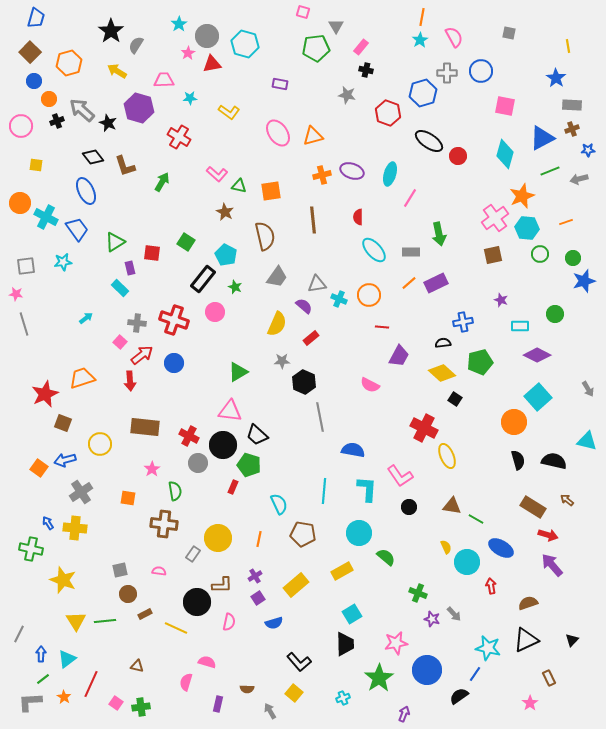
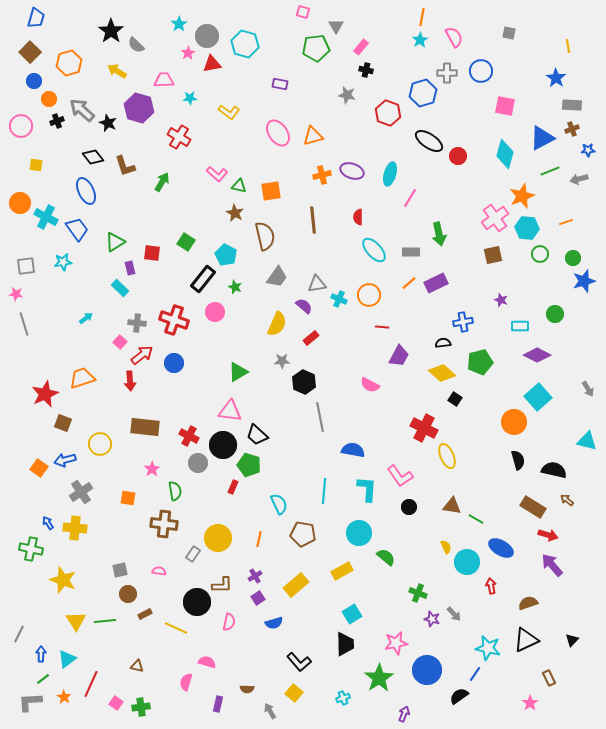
gray semicircle at (136, 45): rotated 78 degrees counterclockwise
brown star at (225, 212): moved 10 px right, 1 px down
black semicircle at (554, 461): moved 9 px down
